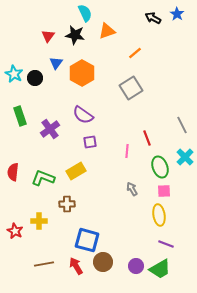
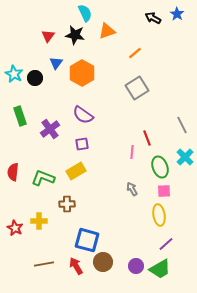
gray square: moved 6 px right
purple square: moved 8 px left, 2 px down
pink line: moved 5 px right, 1 px down
red star: moved 3 px up
purple line: rotated 63 degrees counterclockwise
